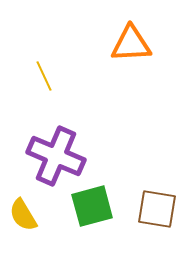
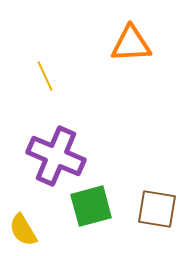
yellow line: moved 1 px right
green square: moved 1 px left
yellow semicircle: moved 15 px down
